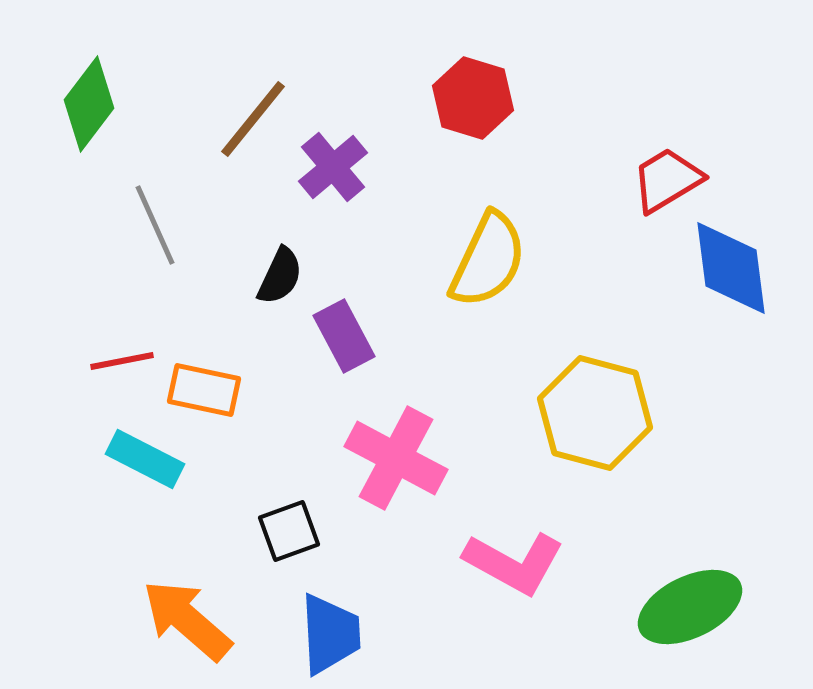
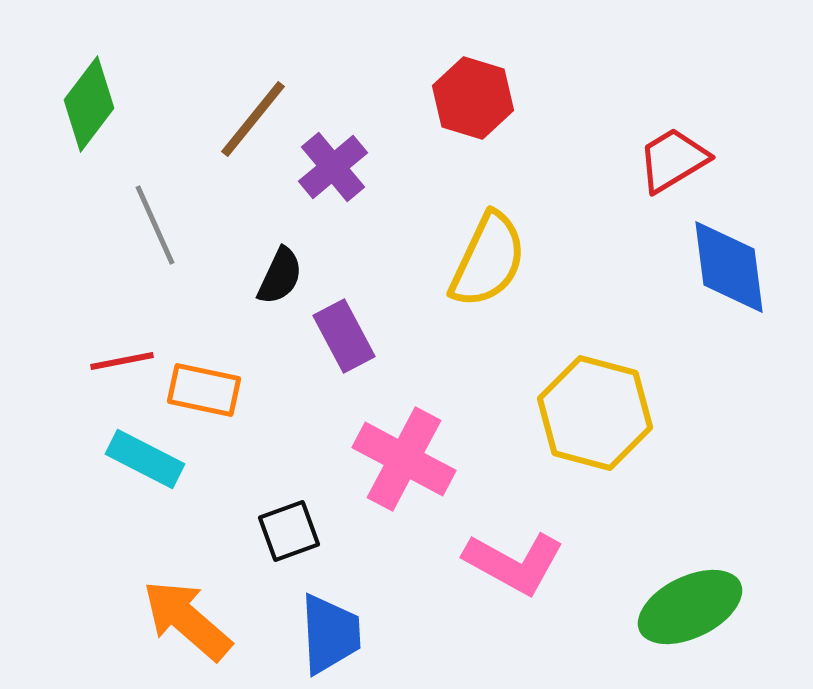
red trapezoid: moved 6 px right, 20 px up
blue diamond: moved 2 px left, 1 px up
pink cross: moved 8 px right, 1 px down
